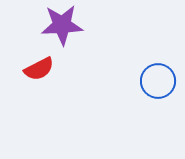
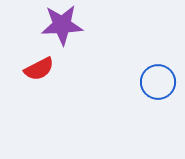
blue circle: moved 1 px down
